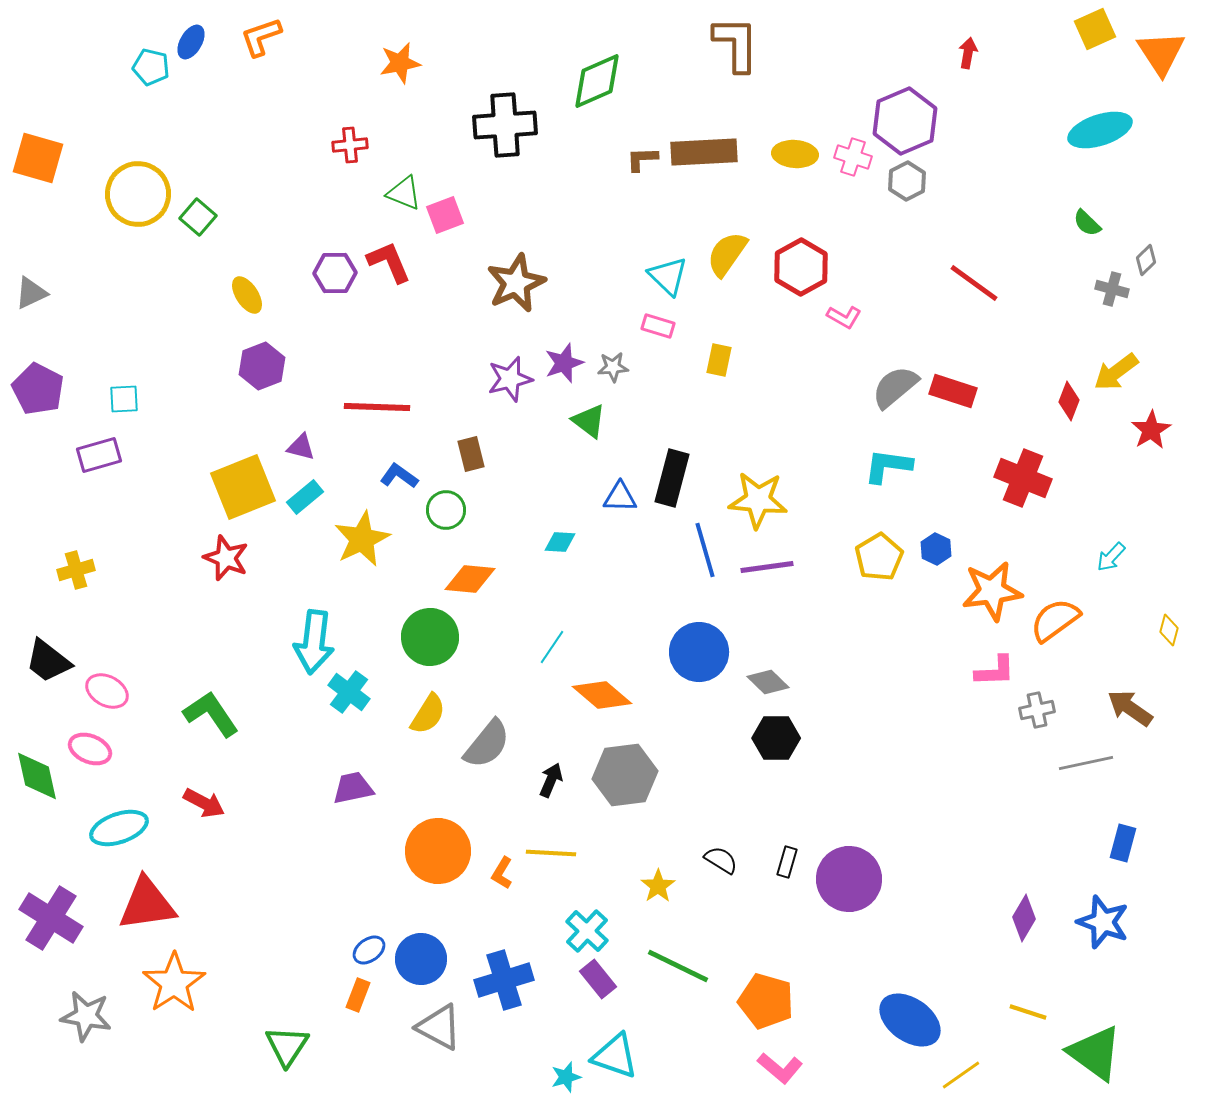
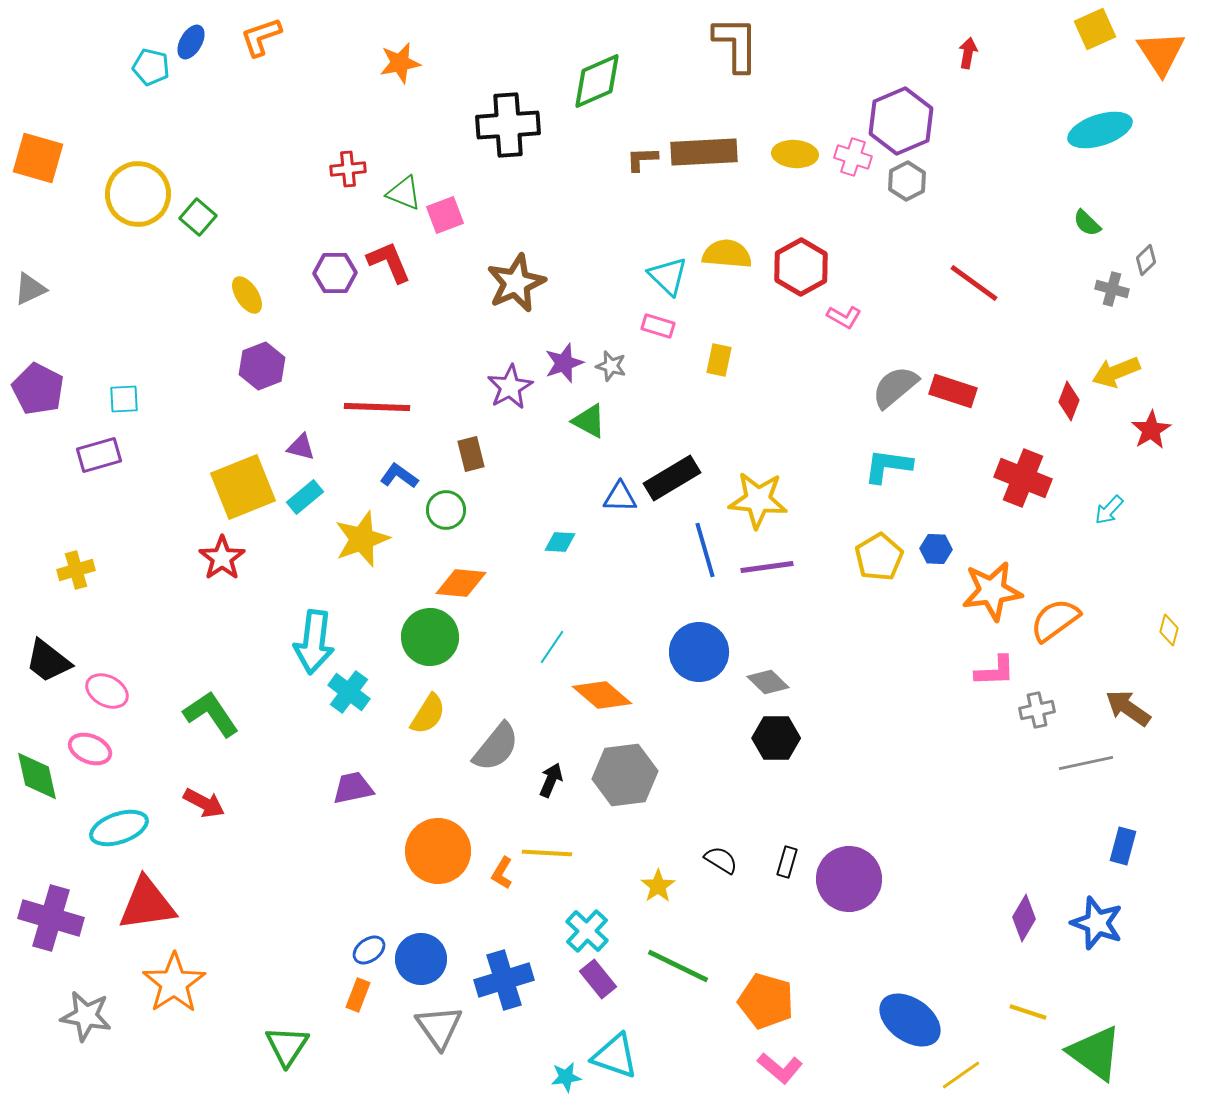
purple hexagon at (905, 121): moved 4 px left
black cross at (505, 125): moved 3 px right
red cross at (350, 145): moved 2 px left, 24 px down
yellow semicircle at (727, 254): rotated 60 degrees clockwise
gray triangle at (31, 293): moved 1 px left, 4 px up
gray star at (613, 367): moved 2 px left, 1 px up; rotated 20 degrees clockwise
yellow arrow at (1116, 372): rotated 15 degrees clockwise
purple star at (510, 379): moved 8 px down; rotated 15 degrees counterclockwise
green triangle at (589, 421): rotated 9 degrees counterclockwise
black rectangle at (672, 478): rotated 44 degrees clockwise
yellow star at (362, 539): rotated 6 degrees clockwise
blue hexagon at (936, 549): rotated 24 degrees counterclockwise
cyan arrow at (1111, 557): moved 2 px left, 47 px up
red star at (226, 558): moved 4 px left; rotated 15 degrees clockwise
orange diamond at (470, 579): moved 9 px left, 4 px down
brown arrow at (1130, 708): moved 2 px left
gray semicircle at (487, 744): moved 9 px right, 3 px down
blue rectangle at (1123, 843): moved 3 px down
yellow line at (551, 853): moved 4 px left
purple cross at (51, 918): rotated 16 degrees counterclockwise
blue star at (1103, 922): moved 6 px left, 1 px down
gray triangle at (439, 1027): rotated 27 degrees clockwise
cyan star at (566, 1077): rotated 8 degrees clockwise
